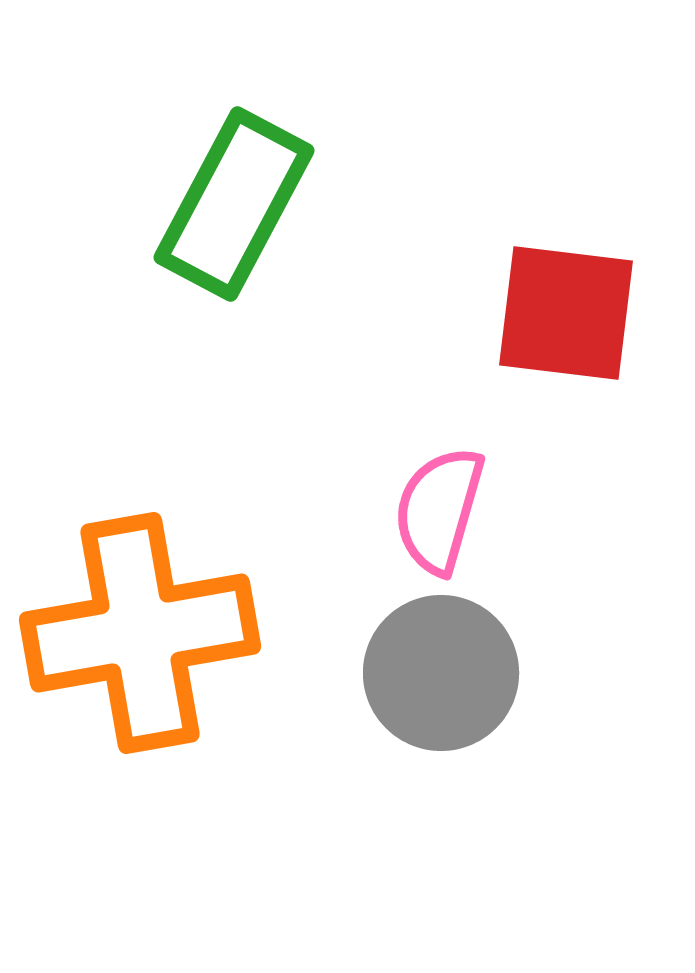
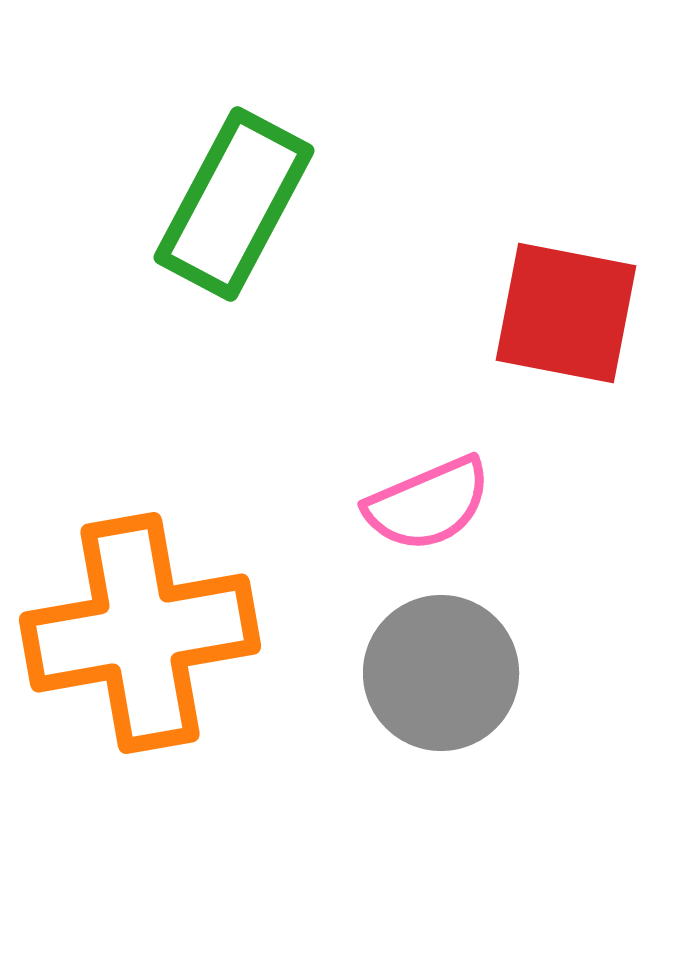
red square: rotated 4 degrees clockwise
pink semicircle: moved 11 px left, 6 px up; rotated 129 degrees counterclockwise
